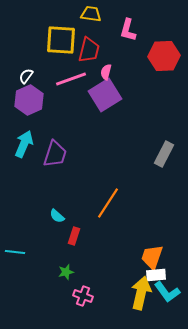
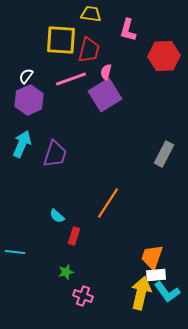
cyan arrow: moved 2 px left
